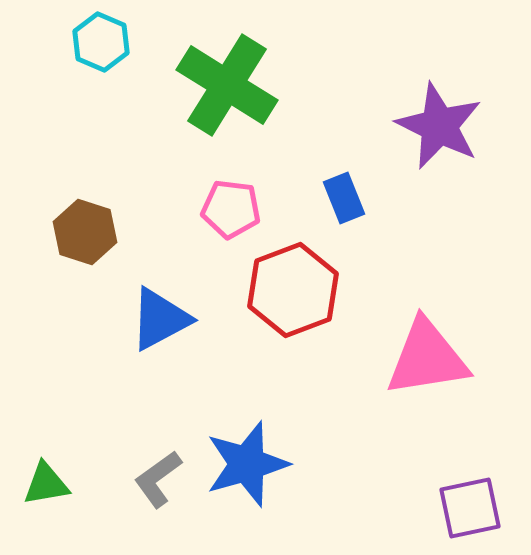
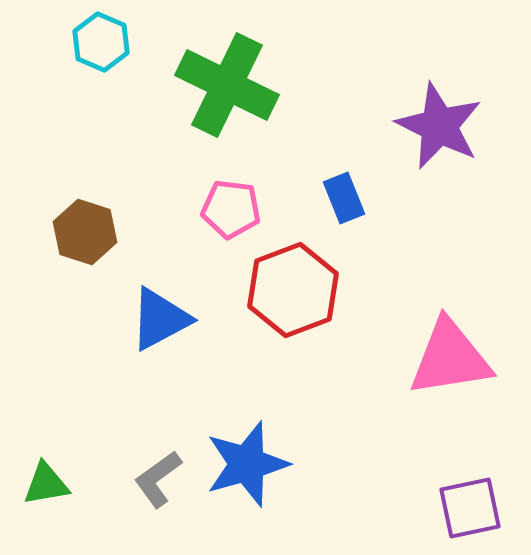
green cross: rotated 6 degrees counterclockwise
pink triangle: moved 23 px right
